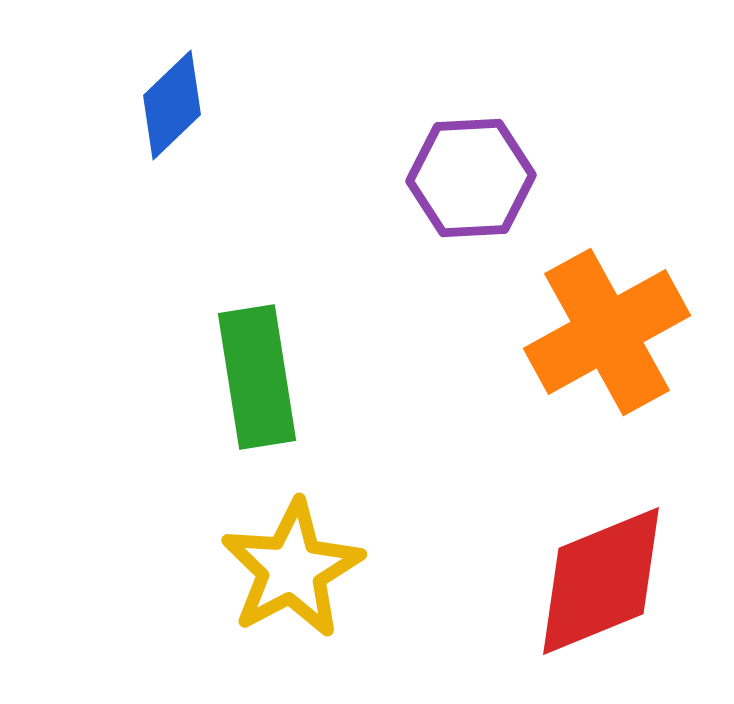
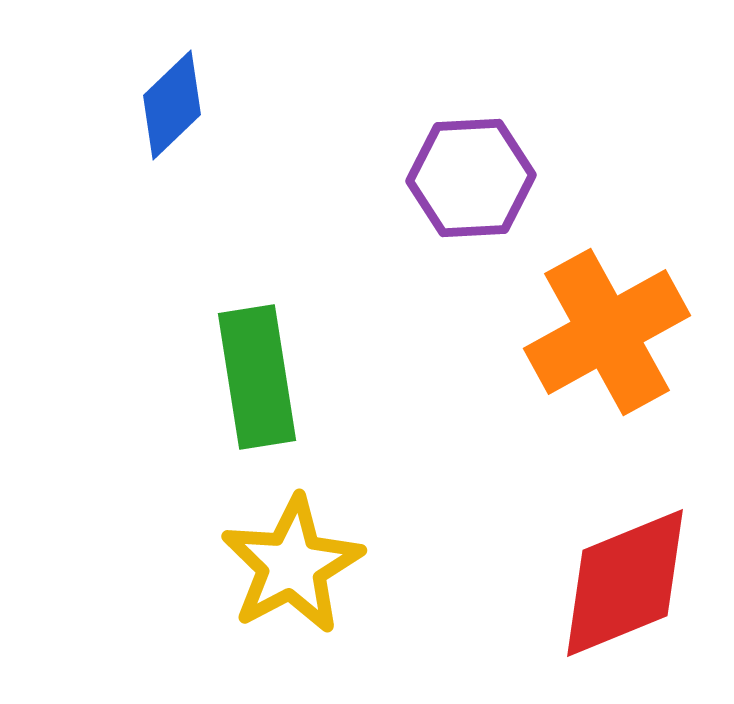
yellow star: moved 4 px up
red diamond: moved 24 px right, 2 px down
